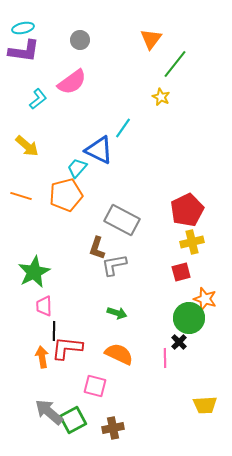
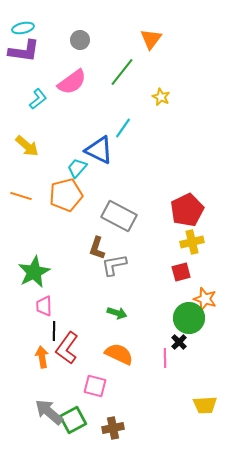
green line: moved 53 px left, 8 px down
gray rectangle: moved 3 px left, 4 px up
red L-shape: rotated 60 degrees counterclockwise
